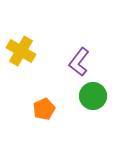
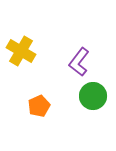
orange pentagon: moved 5 px left, 3 px up
